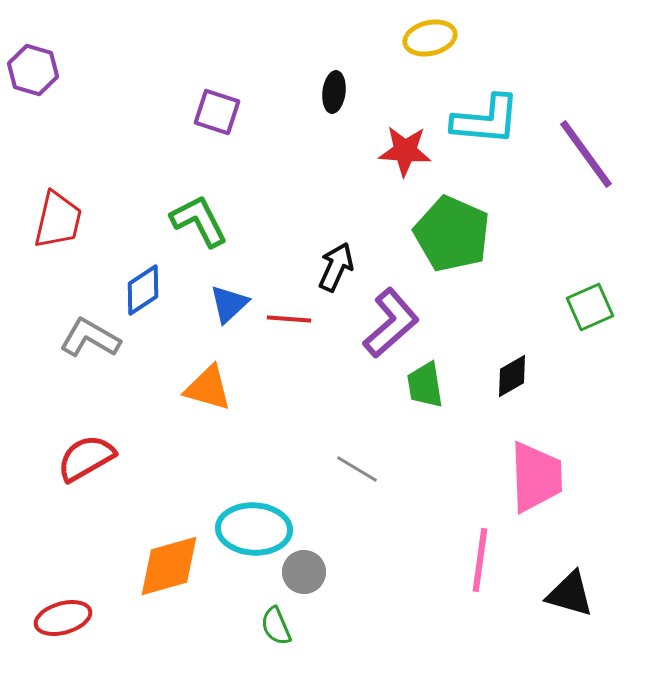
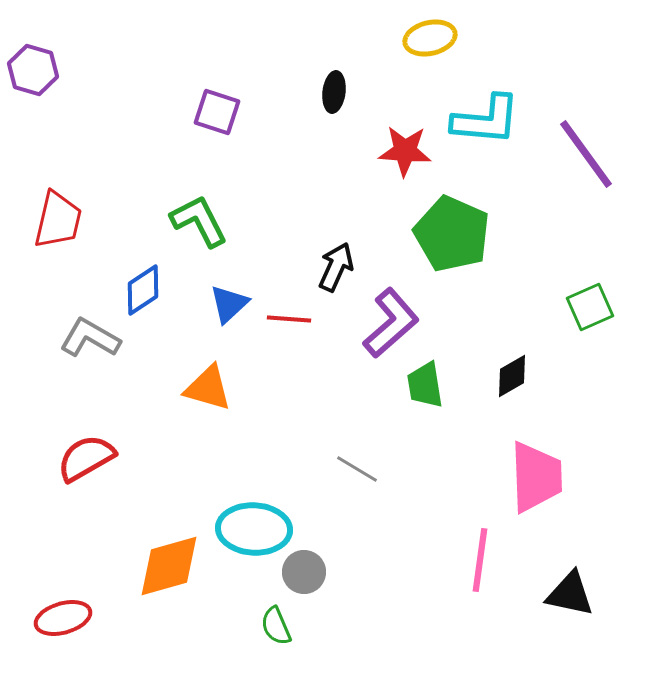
black triangle: rotated 4 degrees counterclockwise
